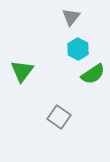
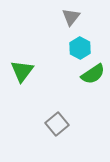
cyan hexagon: moved 2 px right, 1 px up
gray square: moved 2 px left, 7 px down; rotated 15 degrees clockwise
